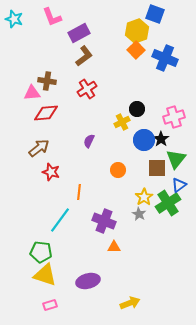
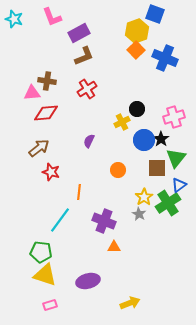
brown L-shape: rotated 15 degrees clockwise
green triangle: moved 1 px up
